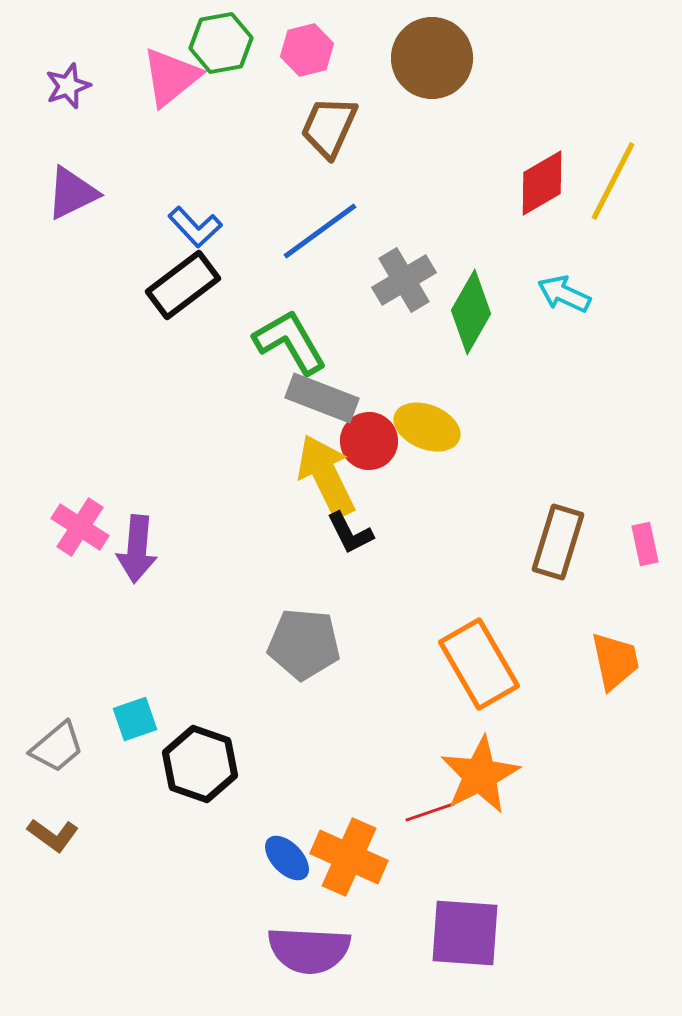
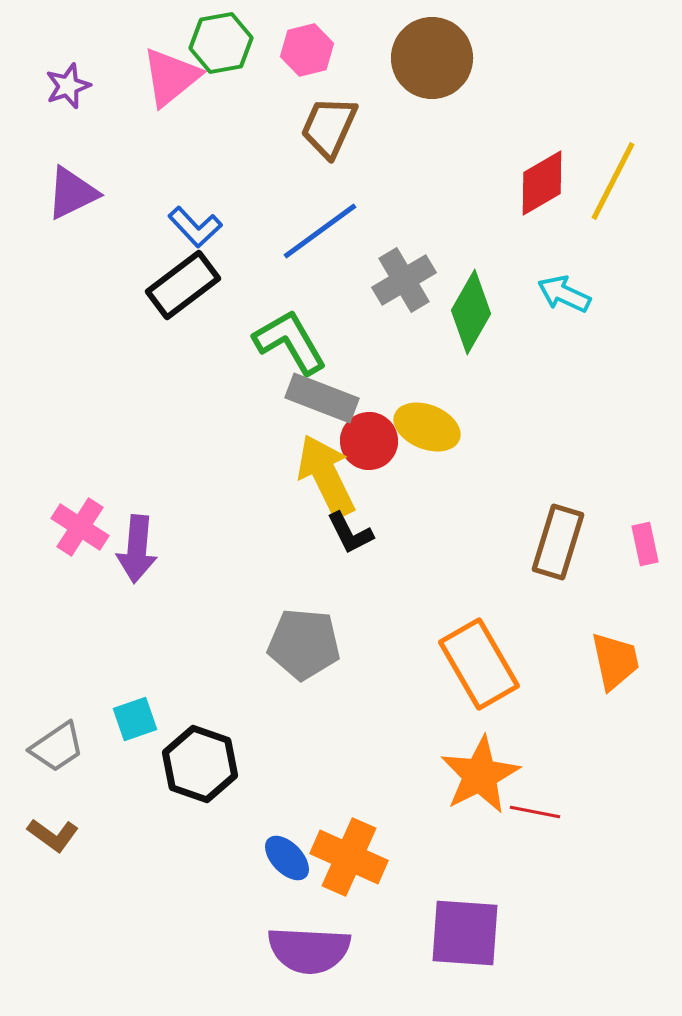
gray trapezoid: rotated 6 degrees clockwise
red line: moved 105 px right; rotated 30 degrees clockwise
